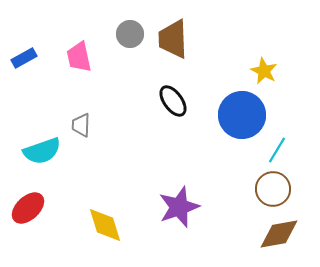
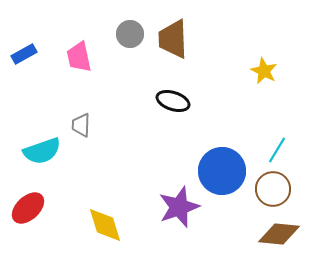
blue rectangle: moved 4 px up
black ellipse: rotated 36 degrees counterclockwise
blue circle: moved 20 px left, 56 px down
brown diamond: rotated 15 degrees clockwise
